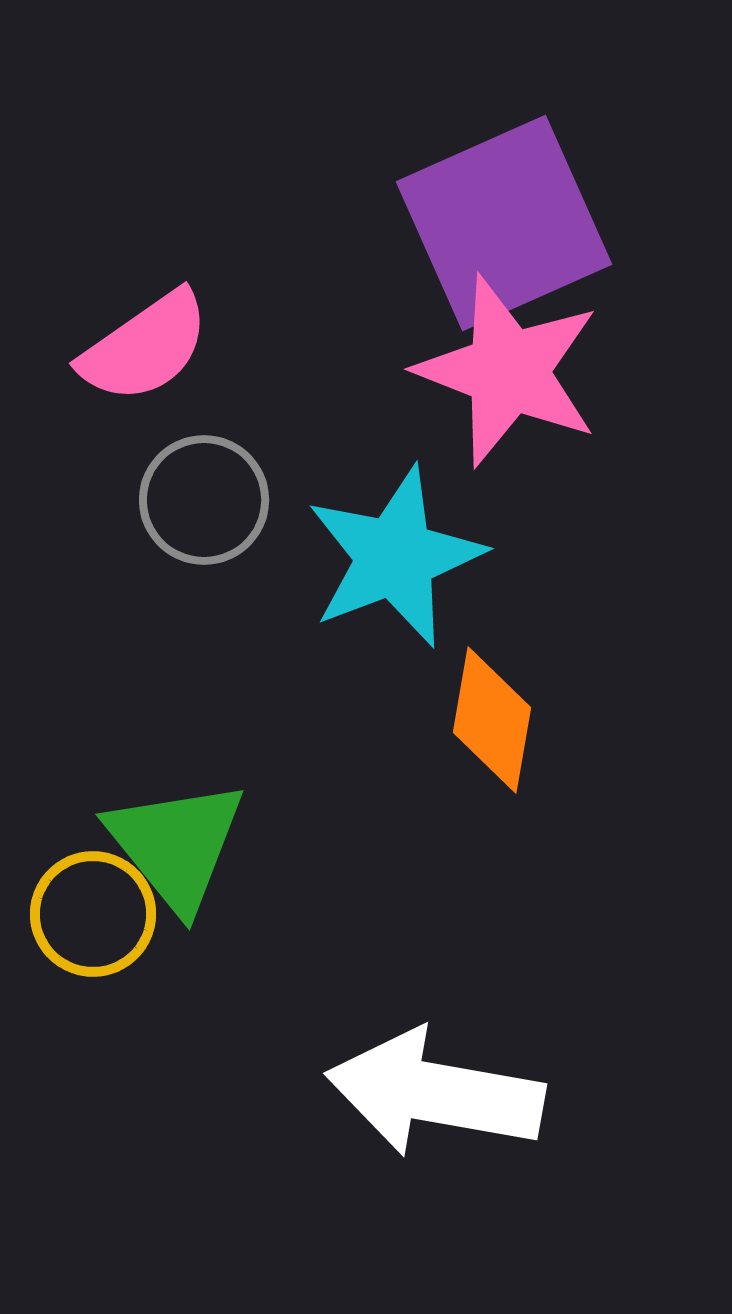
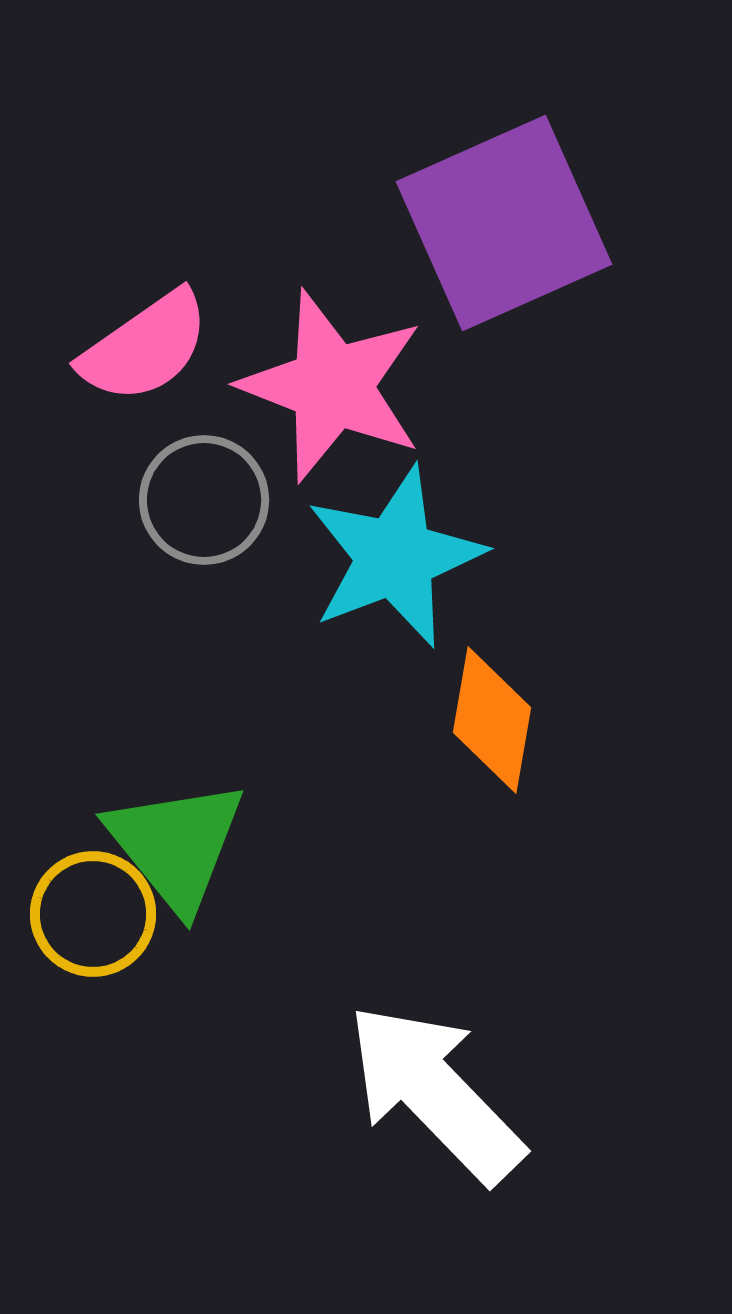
pink star: moved 176 px left, 15 px down
white arrow: rotated 36 degrees clockwise
